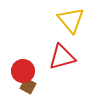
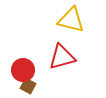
yellow triangle: rotated 36 degrees counterclockwise
red circle: moved 1 px up
